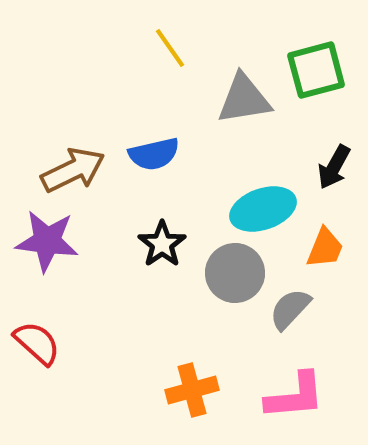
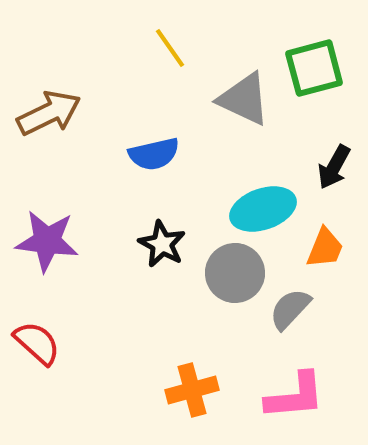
green square: moved 2 px left, 2 px up
gray triangle: rotated 34 degrees clockwise
brown arrow: moved 24 px left, 57 px up
black star: rotated 9 degrees counterclockwise
